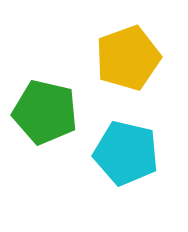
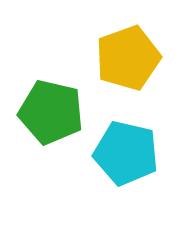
green pentagon: moved 6 px right
